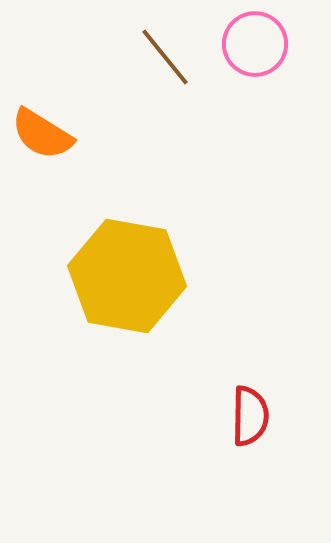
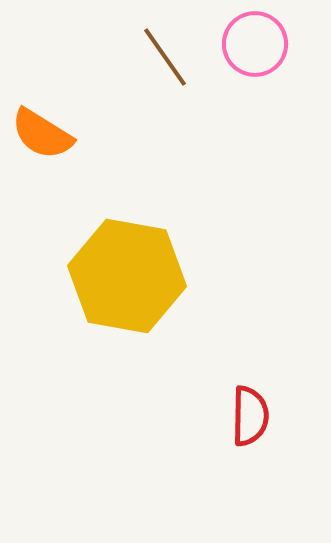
brown line: rotated 4 degrees clockwise
